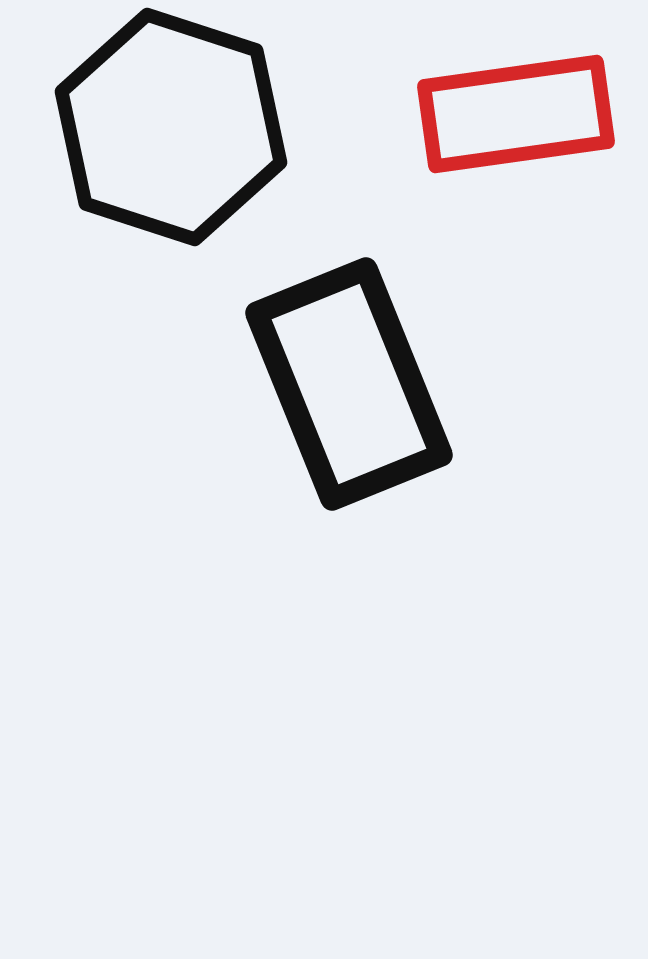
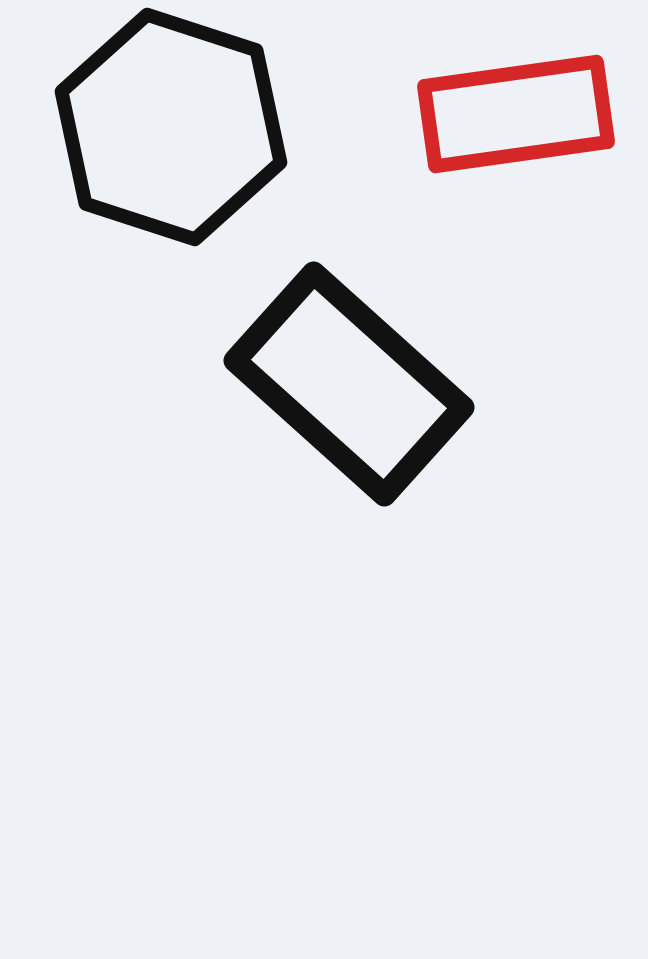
black rectangle: rotated 26 degrees counterclockwise
